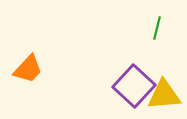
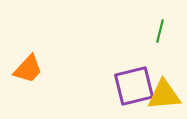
green line: moved 3 px right, 3 px down
purple square: rotated 33 degrees clockwise
